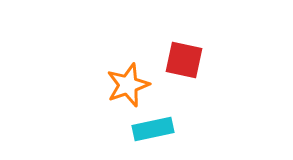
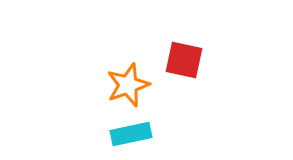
cyan rectangle: moved 22 px left, 5 px down
